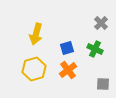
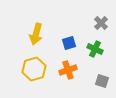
blue square: moved 2 px right, 5 px up
orange cross: rotated 18 degrees clockwise
gray square: moved 1 px left, 3 px up; rotated 16 degrees clockwise
